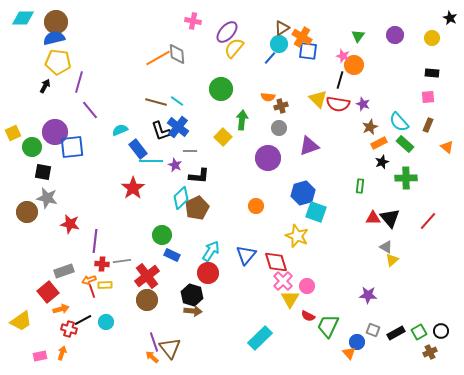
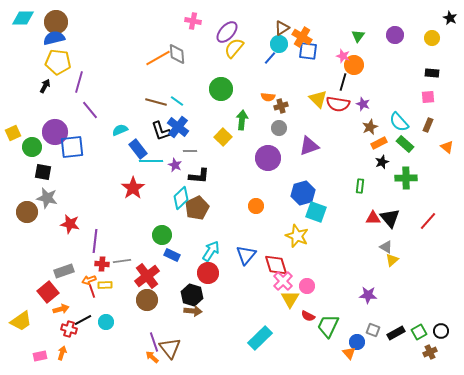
black line at (340, 80): moved 3 px right, 2 px down
red diamond at (276, 262): moved 3 px down
